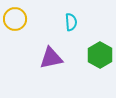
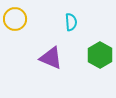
purple triangle: rotated 35 degrees clockwise
